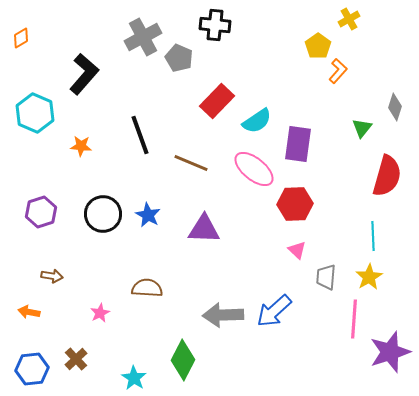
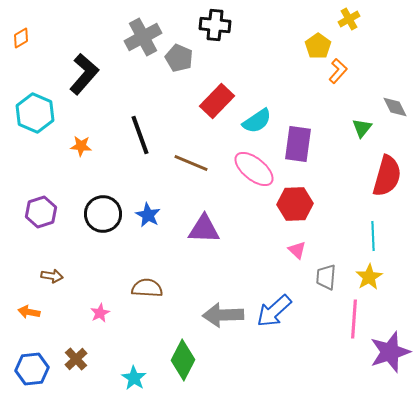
gray diamond: rotated 44 degrees counterclockwise
